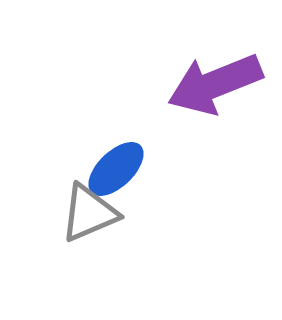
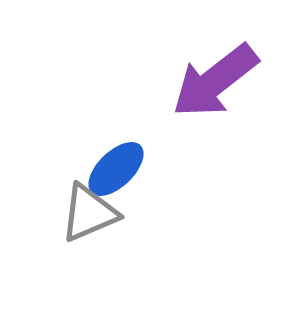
purple arrow: moved 3 px up; rotated 16 degrees counterclockwise
